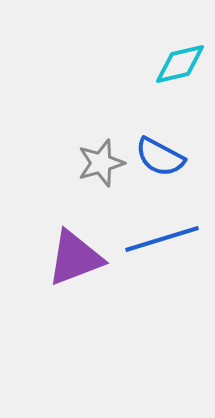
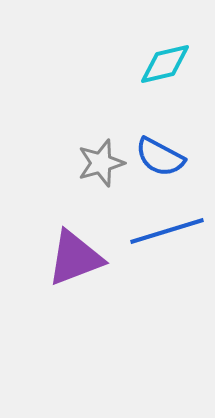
cyan diamond: moved 15 px left
blue line: moved 5 px right, 8 px up
